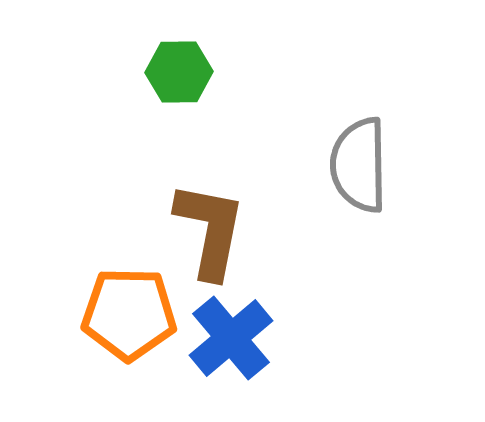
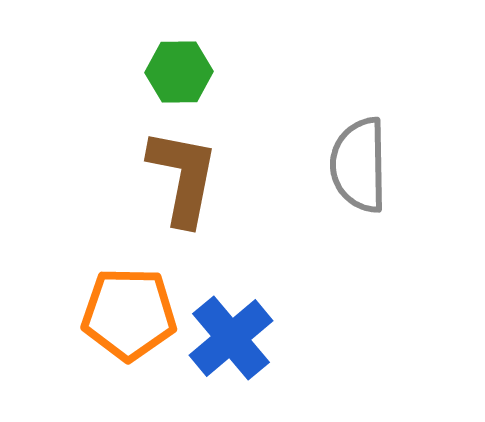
brown L-shape: moved 27 px left, 53 px up
